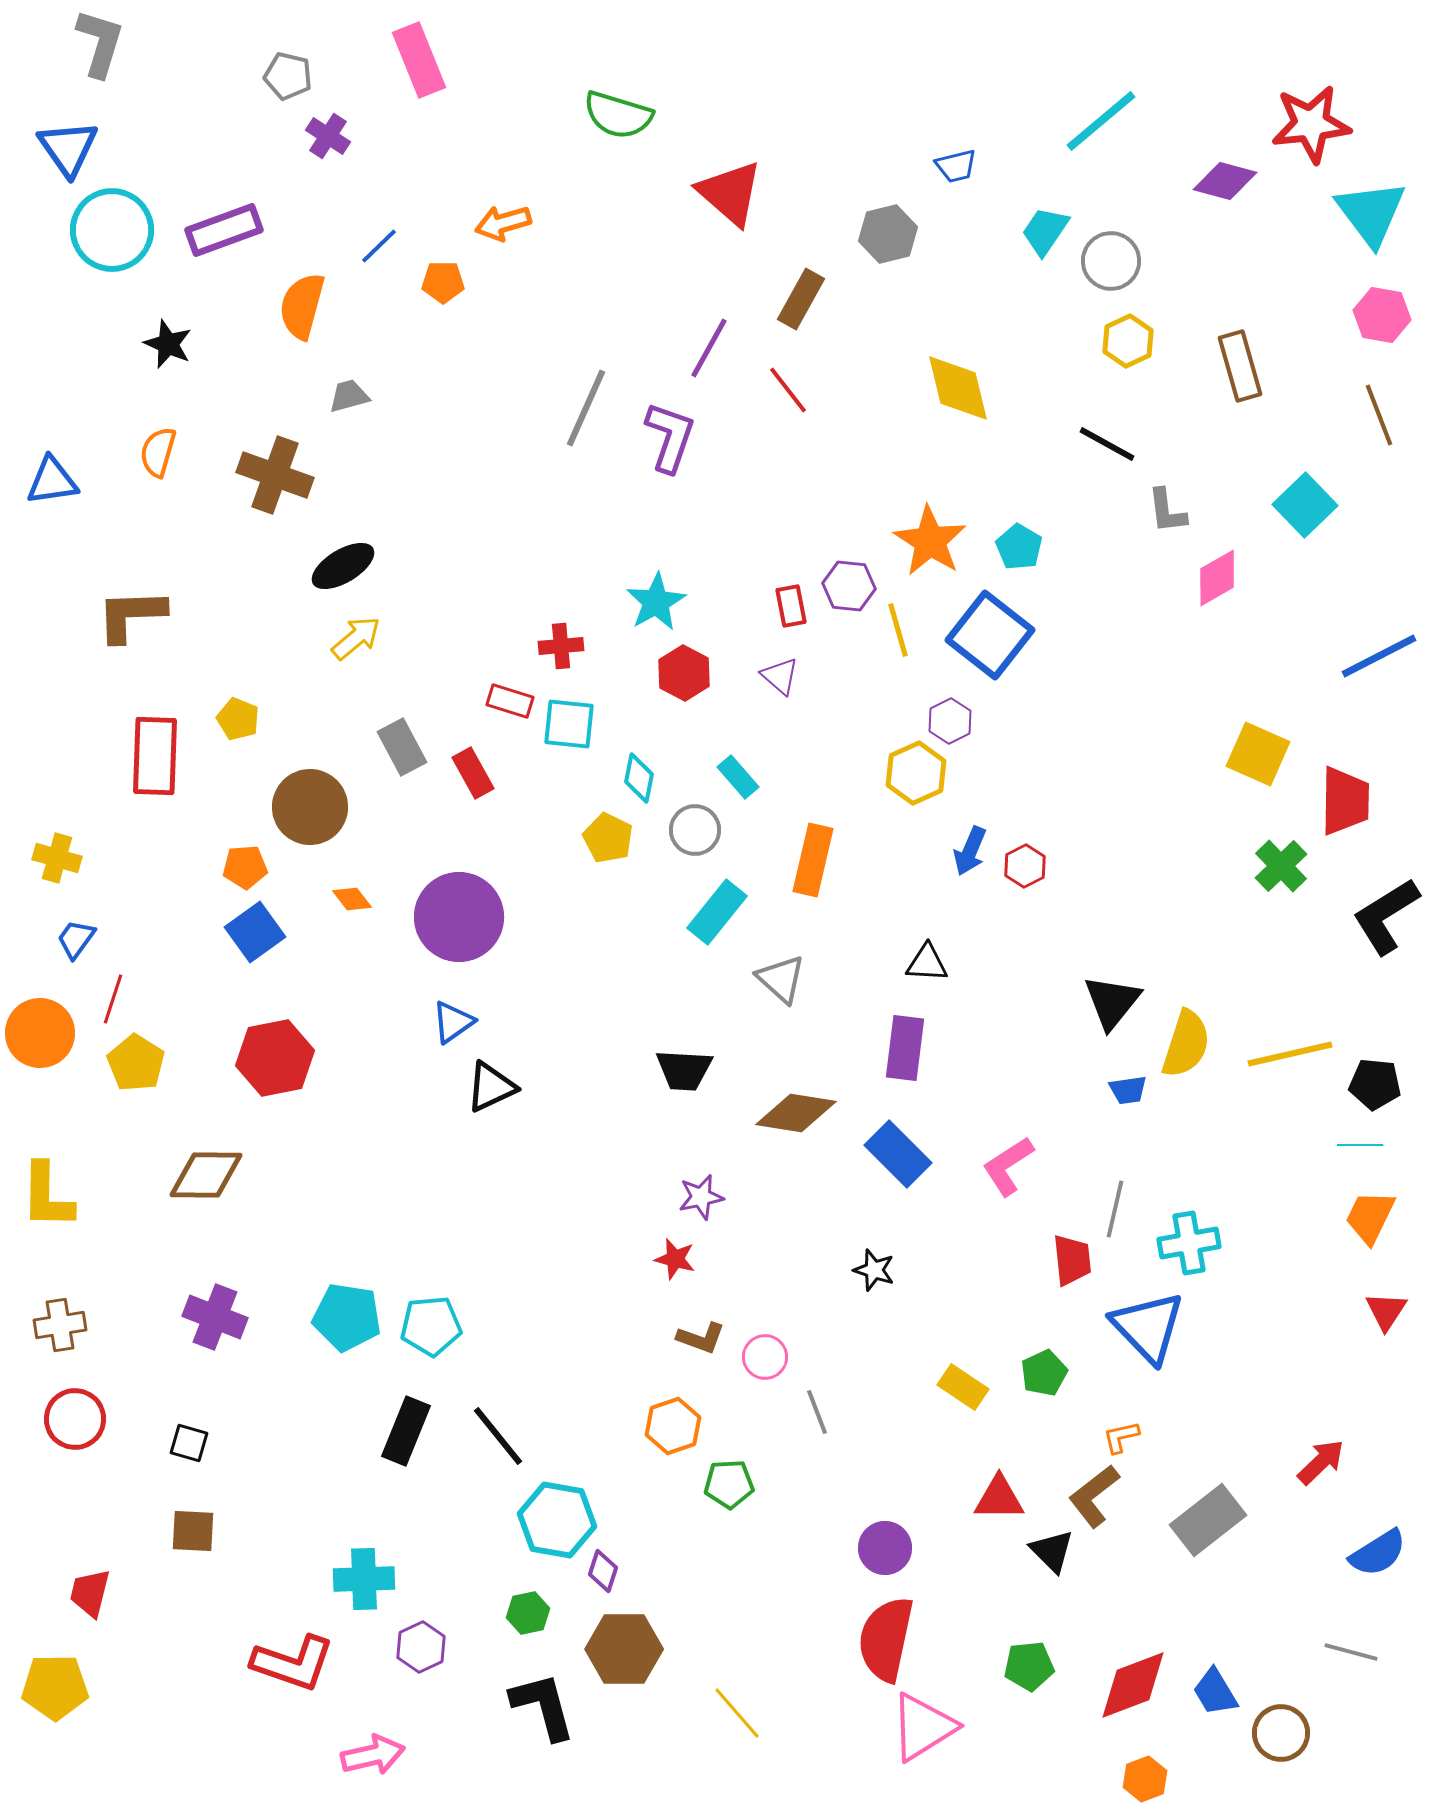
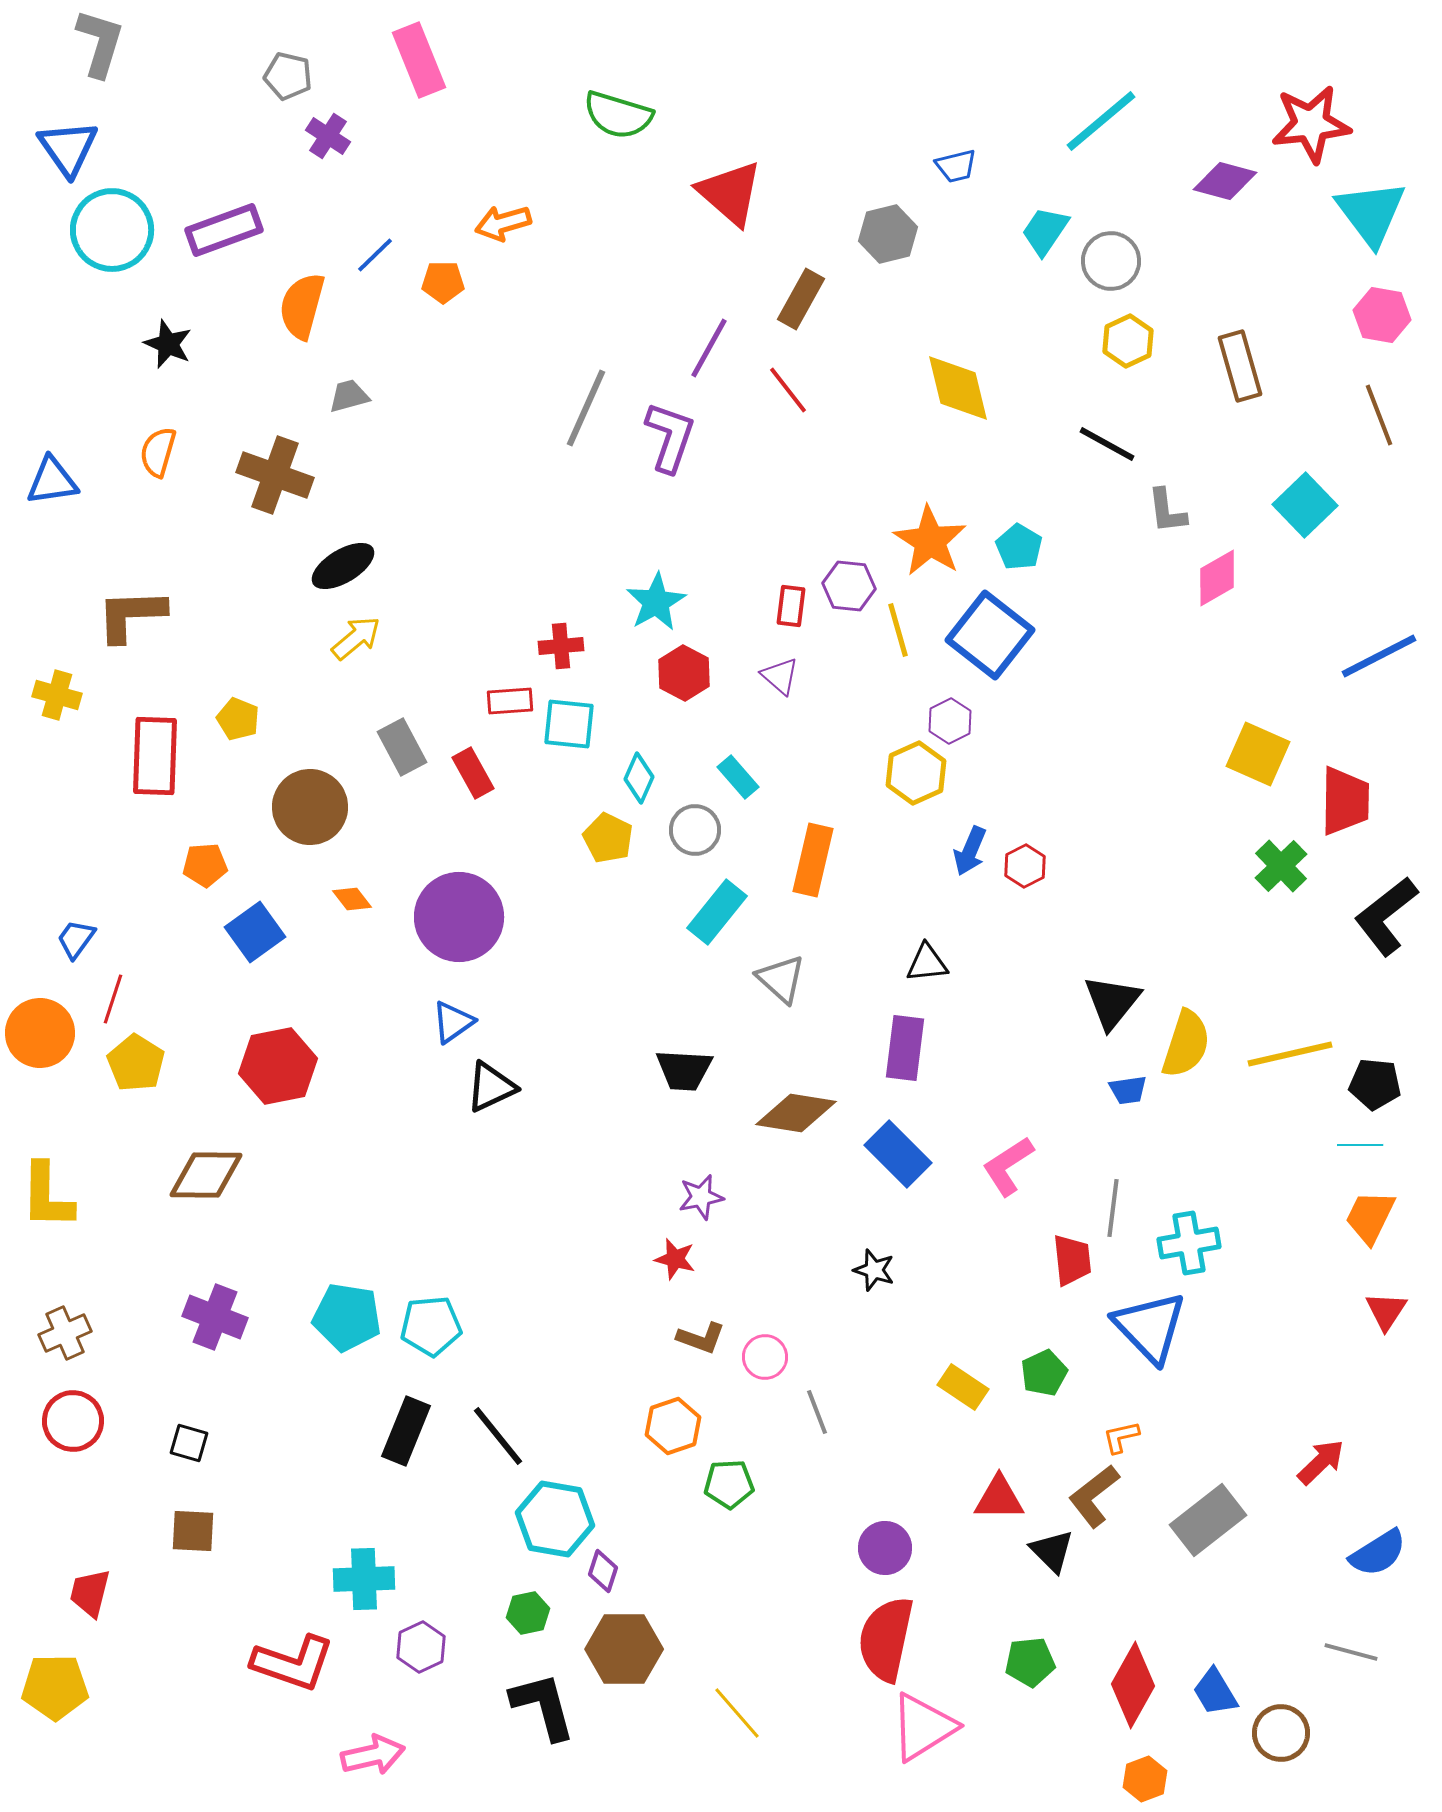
blue line at (379, 246): moved 4 px left, 9 px down
red rectangle at (791, 606): rotated 18 degrees clockwise
red rectangle at (510, 701): rotated 21 degrees counterclockwise
cyan diamond at (639, 778): rotated 12 degrees clockwise
yellow cross at (57, 858): moved 163 px up
orange pentagon at (245, 867): moved 40 px left, 2 px up
black L-shape at (1386, 916): rotated 6 degrees counterclockwise
black triangle at (927, 963): rotated 9 degrees counterclockwise
red hexagon at (275, 1058): moved 3 px right, 8 px down
gray line at (1115, 1209): moved 2 px left, 1 px up; rotated 6 degrees counterclockwise
brown cross at (60, 1325): moved 5 px right, 8 px down; rotated 15 degrees counterclockwise
blue triangle at (1148, 1327): moved 2 px right
red circle at (75, 1419): moved 2 px left, 2 px down
cyan hexagon at (557, 1520): moved 2 px left, 1 px up
green pentagon at (1029, 1666): moved 1 px right, 4 px up
red diamond at (1133, 1685): rotated 40 degrees counterclockwise
